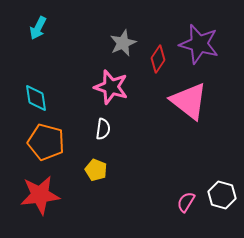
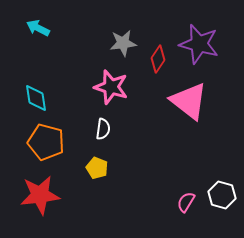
cyan arrow: rotated 90 degrees clockwise
gray star: rotated 16 degrees clockwise
yellow pentagon: moved 1 px right, 2 px up
